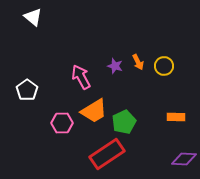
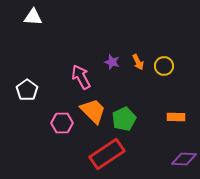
white triangle: rotated 36 degrees counterclockwise
purple star: moved 3 px left, 4 px up
orange trapezoid: moved 1 px left; rotated 104 degrees counterclockwise
green pentagon: moved 3 px up
